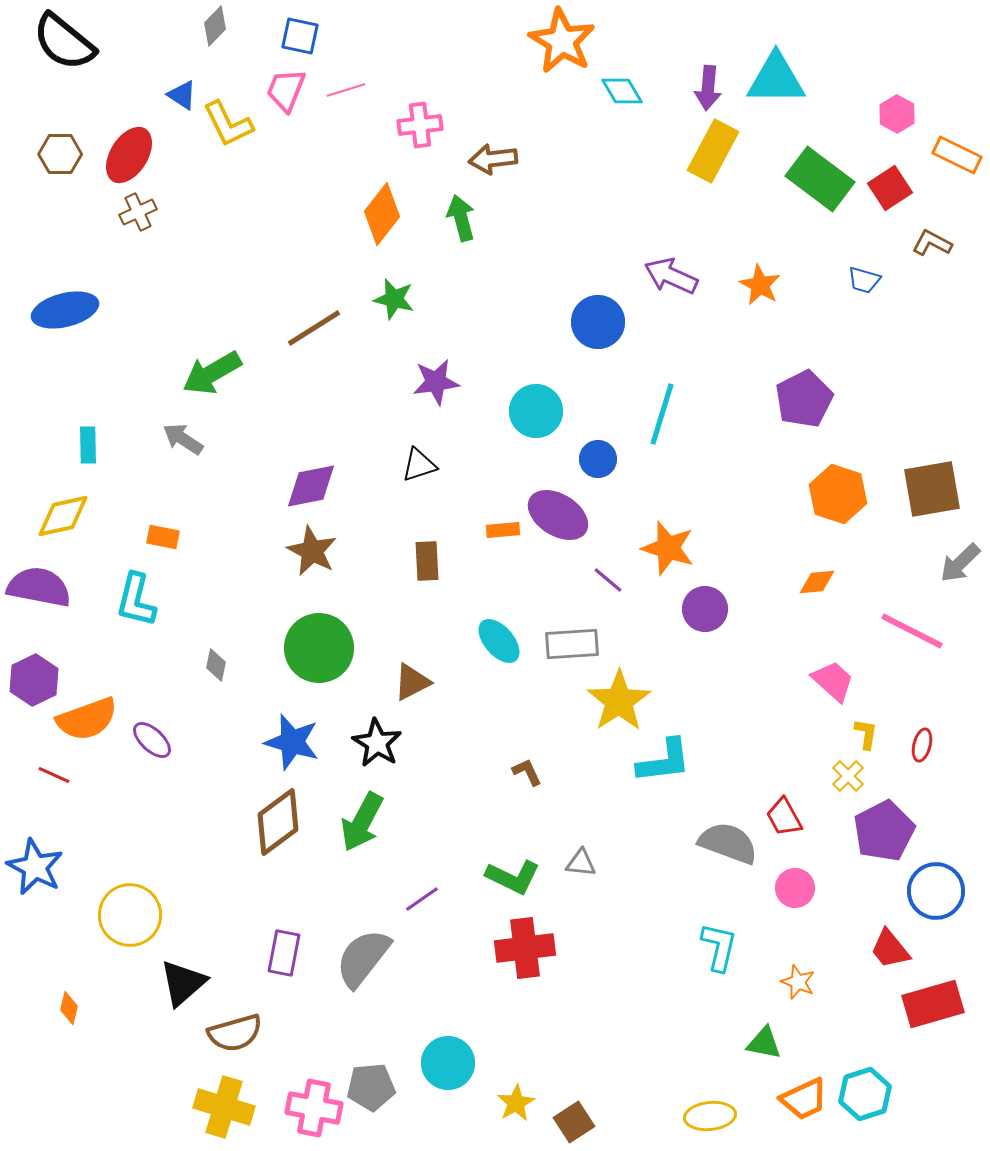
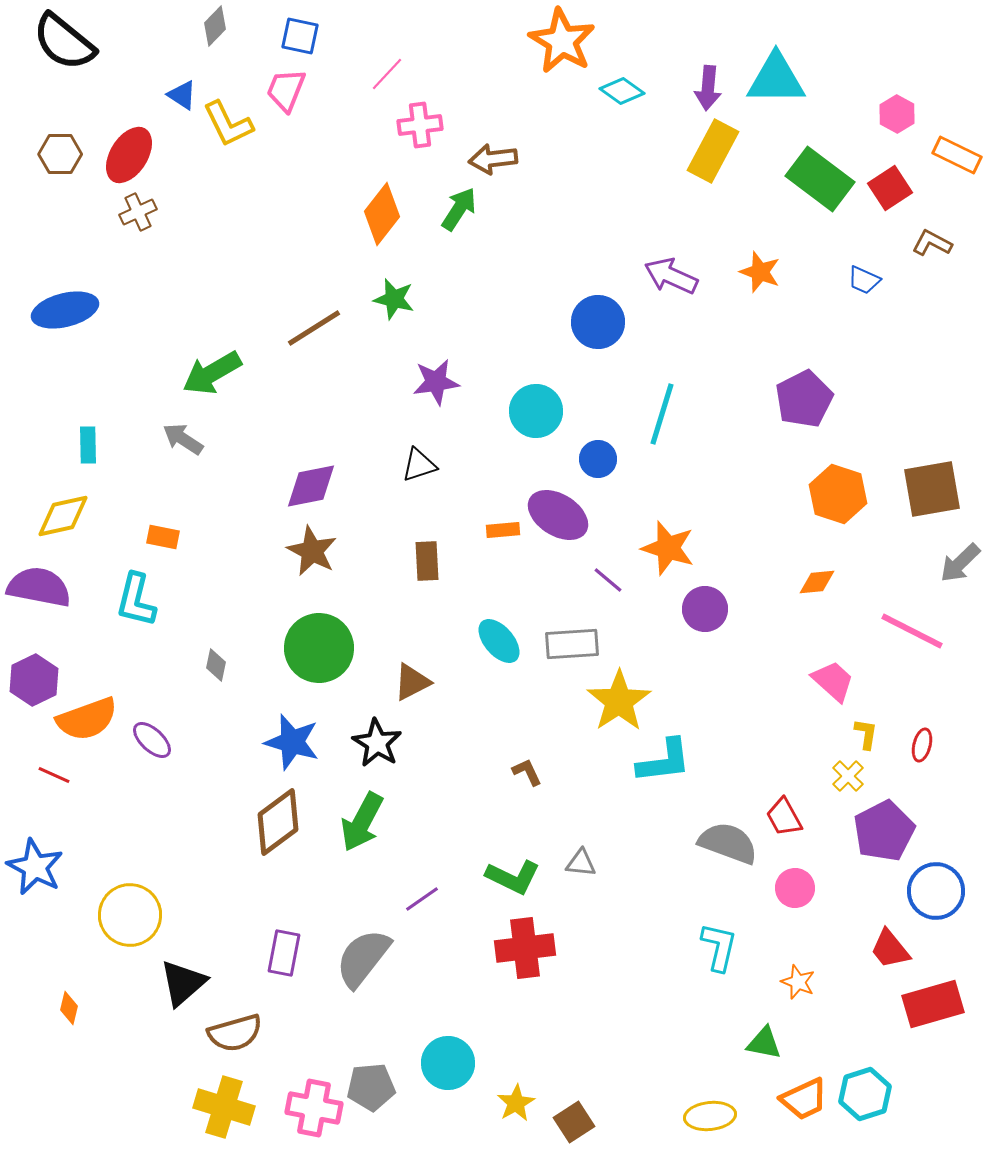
pink line at (346, 90): moved 41 px right, 16 px up; rotated 30 degrees counterclockwise
cyan diamond at (622, 91): rotated 24 degrees counterclockwise
green arrow at (461, 218): moved 2 px left, 9 px up; rotated 48 degrees clockwise
blue trapezoid at (864, 280): rotated 8 degrees clockwise
orange star at (760, 285): moved 13 px up; rotated 9 degrees counterclockwise
